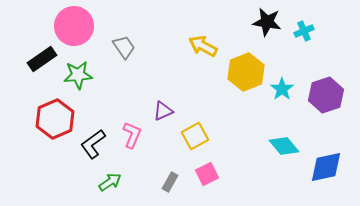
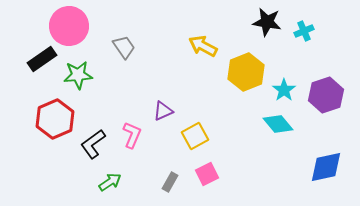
pink circle: moved 5 px left
cyan star: moved 2 px right, 1 px down
cyan diamond: moved 6 px left, 22 px up
